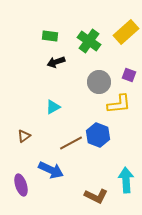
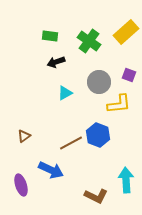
cyan triangle: moved 12 px right, 14 px up
